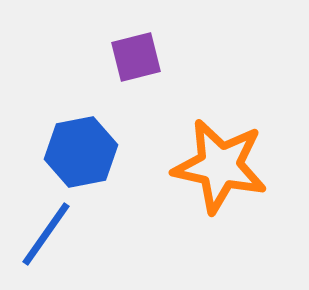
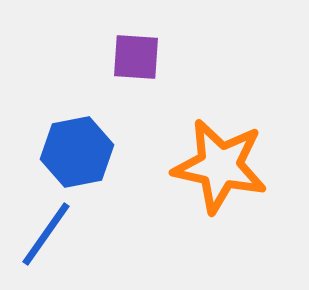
purple square: rotated 18 degrees clockwise
blue hexagon: moved 4 px left
